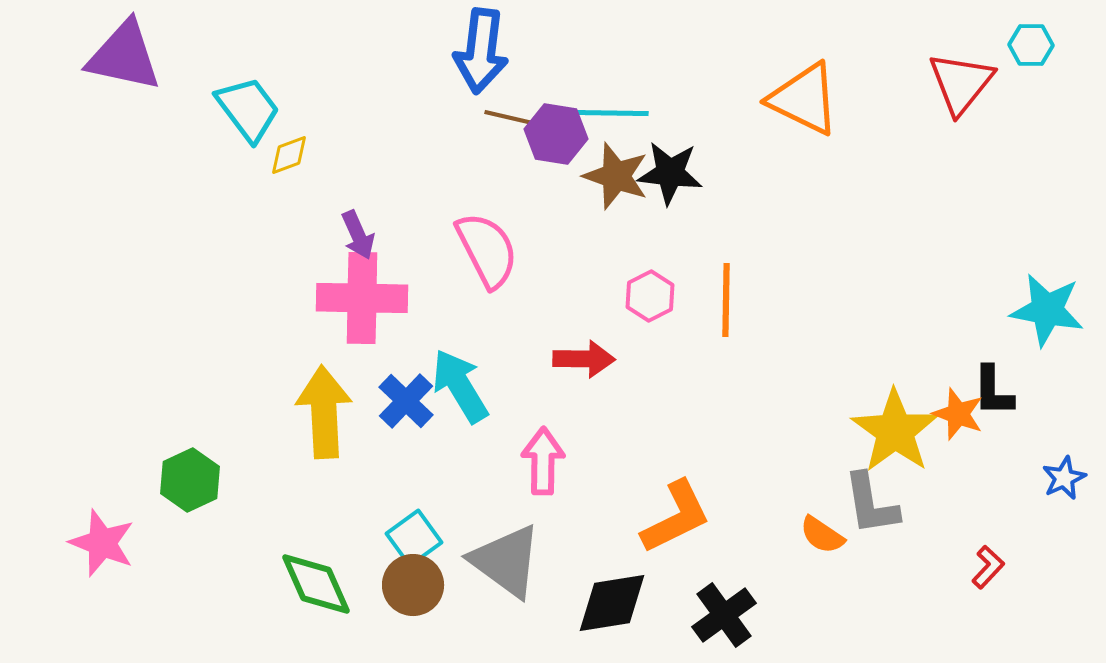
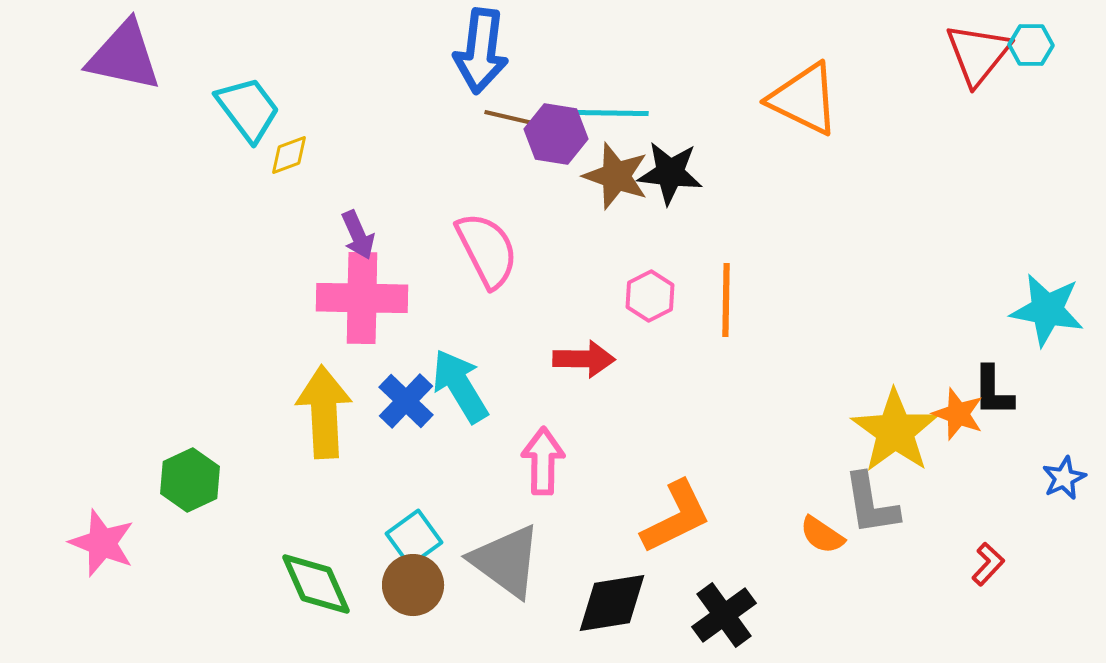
red triangle: moved 17 px right, 29 px up
red L-shape: moved 3 px up
